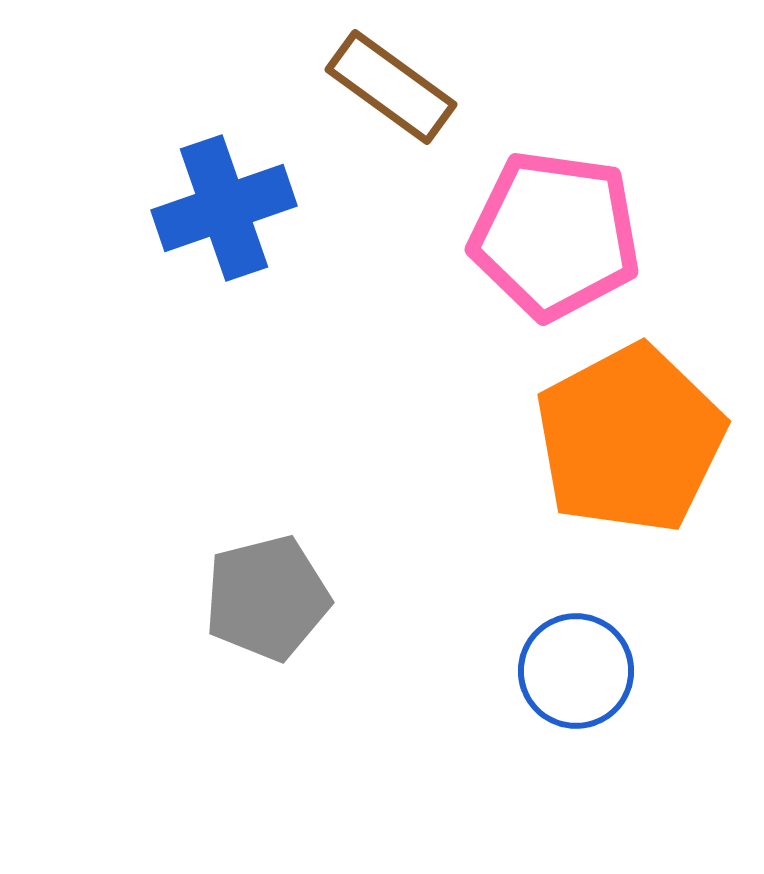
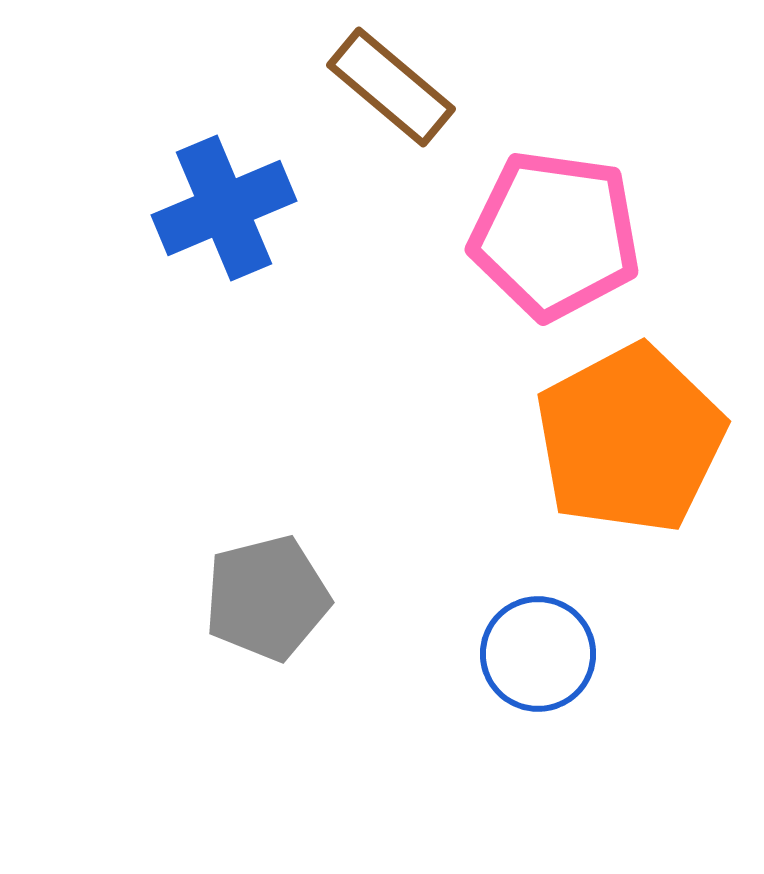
brown rectangle: rotated 4 degrees clockwise
blue cross: rotated 4 degrees counterclockwise
blue circle: moved 38 px left, 17 px up
